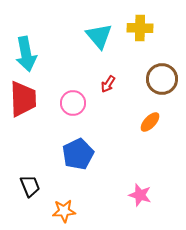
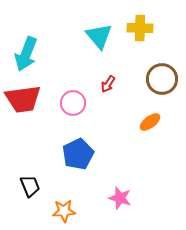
cyan arrow: rotated 32 degrees clockwise
red trapezoid: rotated 84 degrees clockwise
orange ellipse: rotated 10 degrees clockwise
pink star: moved 20 px left, 3 px down
